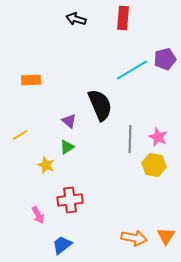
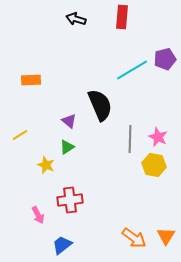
red rectangle: moved 1 px left, 1 px up
orange arrow: rotated 25 degrees clockwise
